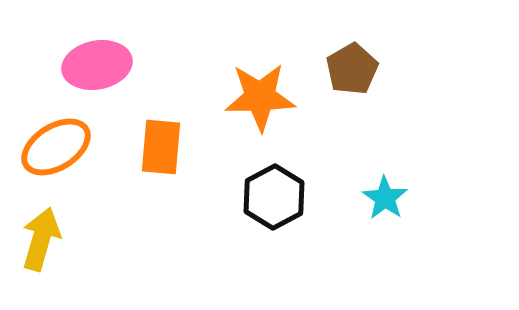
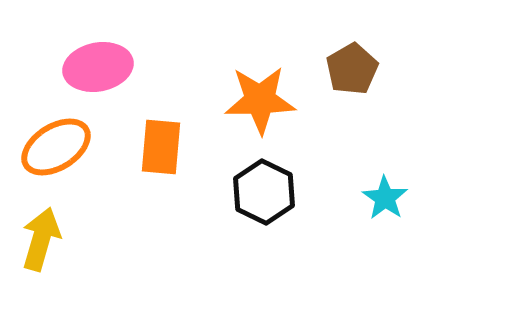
pink ellipse: moved 1 px right, 2 px down
orange star: moved 3 px down
black hexagon: moved 10 px left, 5 px up; rotated 6 degrees counterclockwise
